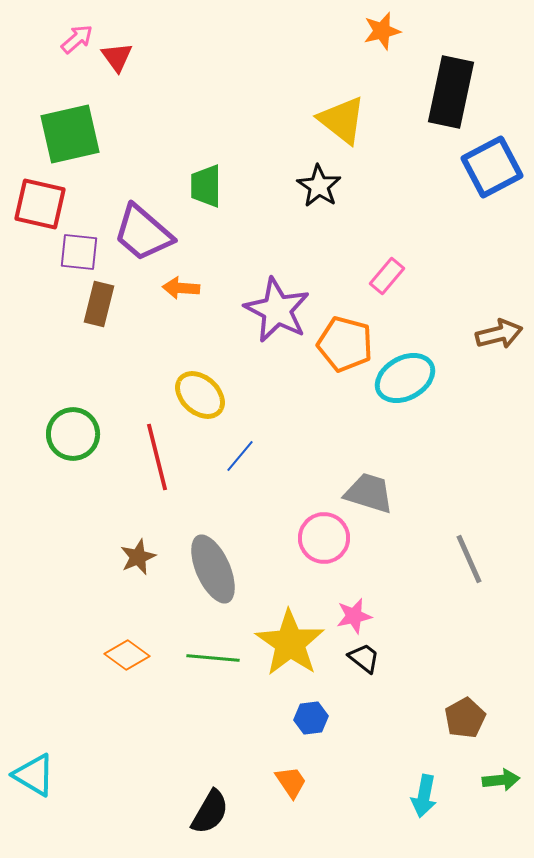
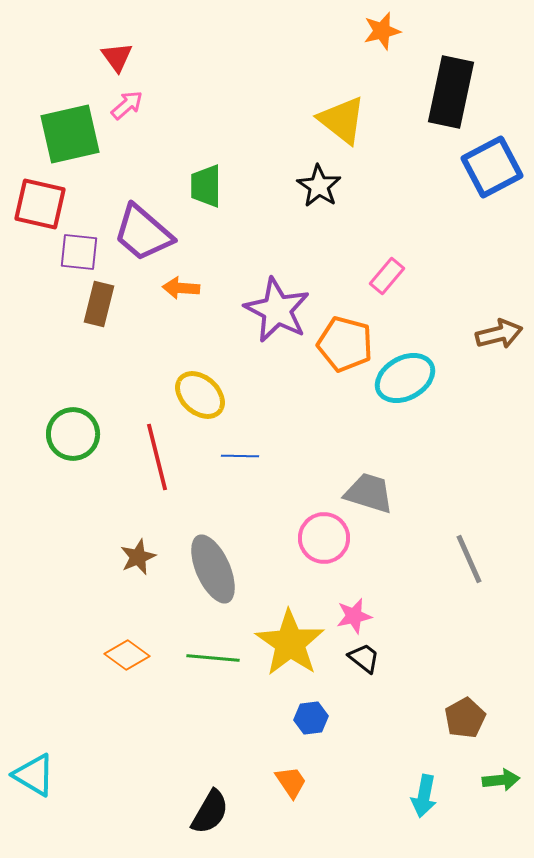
pink arrow: moved 50 px right, 66 px down
blue line: rotated 51 degrees clockwise
